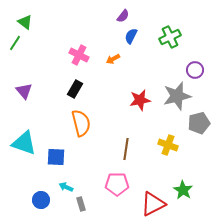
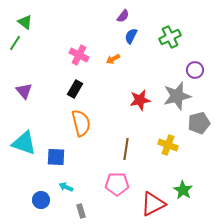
gray rectangle: moved 7 px down
